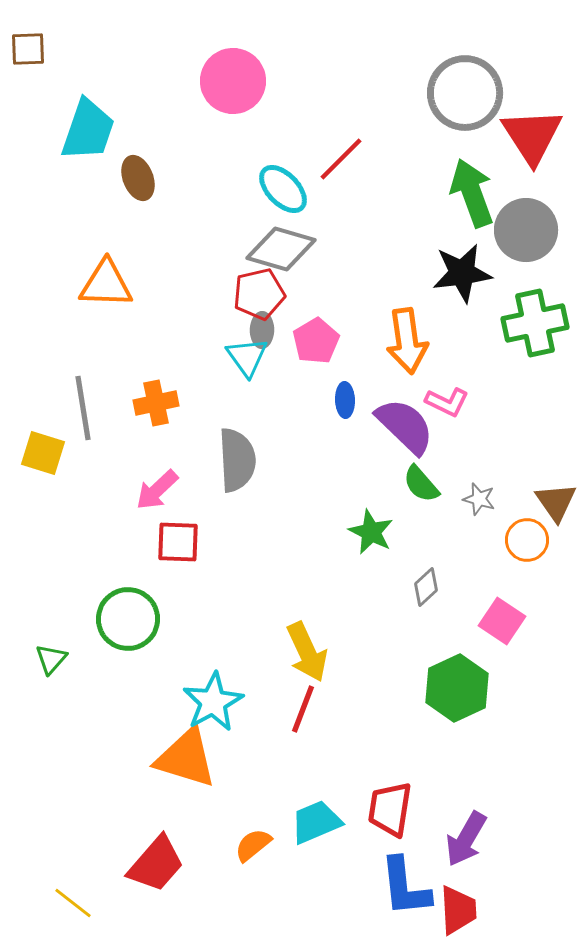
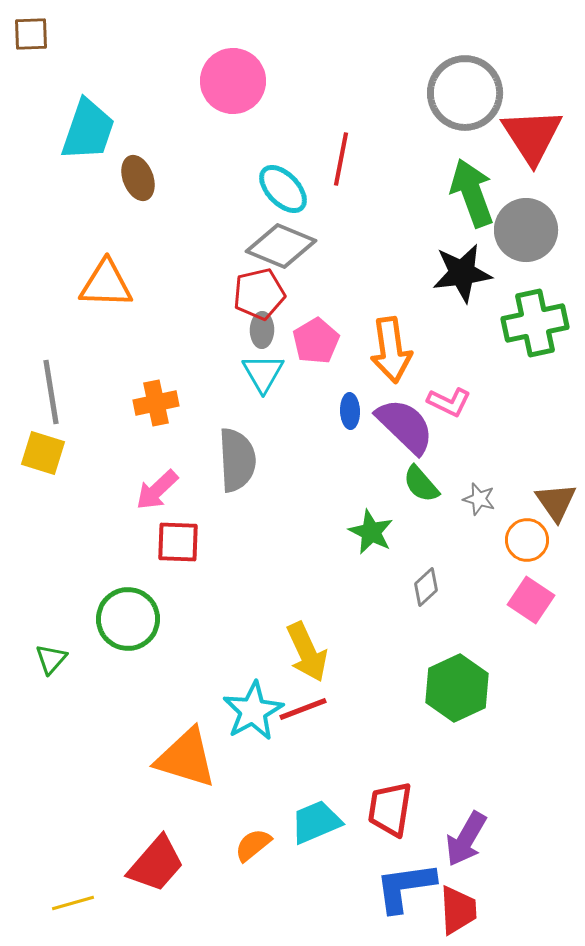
brown square at (28, 49): moved 3 px right, 15 px up
red line at (341, 159): rotated 34 degrees counterclockwise
gray diamond at (281, 249): moved 3 px up; rotated 6 degrees clockwise
orange arrow at (407, 341): moved 16 px left, 9 px down
cyan triangle at (247, 357): moved 16 px right, 16 px down; rotated 6 degrees clockwise
blue ellipse at (345, 400): moved 5 px right, 11 px down
pink L-shape at (447, 402): moved 2 px right
gray line at (83, 408): moved 32 px left, 16 px up
pink square at (502, 621): moved 29 px right, 21 px up
cyan star at (213, 702): moved 40 px right, 9 px down
red line at (303, 709): rotated 48 degrees clockwise
blue L-shape at (405, 887): rotated 88 degrees clockwise
yellow line at (73, 903): rotated 54 degrees counterclockwise
